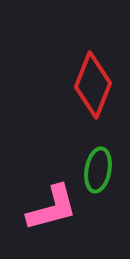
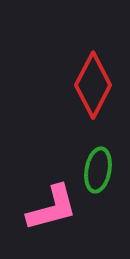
red diamond: rotated 6 degrees clockwise
